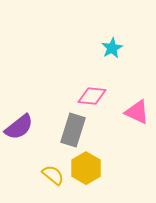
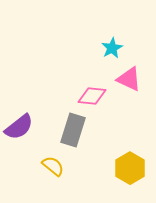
pink triangle: moved 8 px left, 33 px up
yellow hexagon: moved 44 px right
yellow semicircle: moved 9 px up
